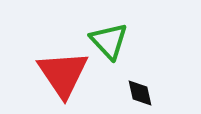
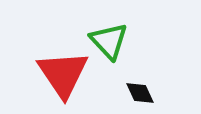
black diamond: rotated 12 degrees counterclockwise
